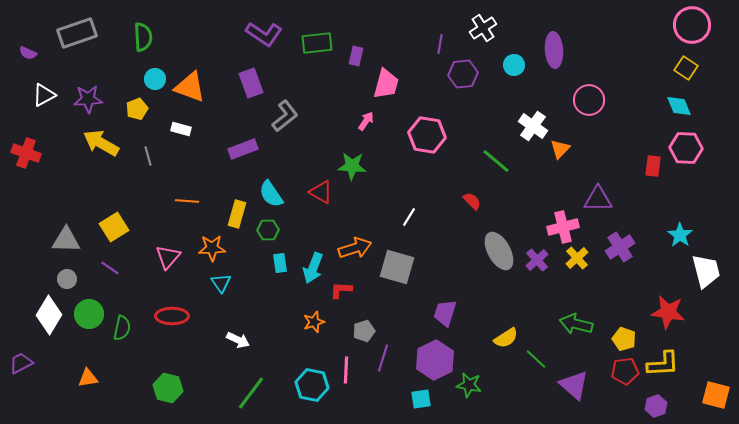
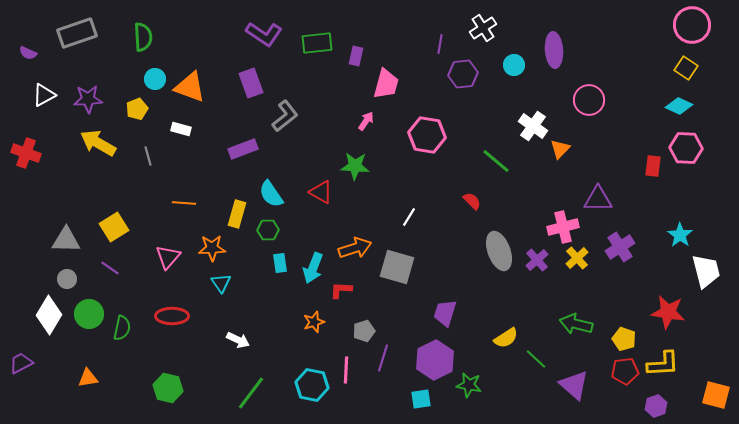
cyan diamond at (679, 106): rotated 44 degrees counterclockwise
yellow arrow at (101, 143): moved 3 px left
green star at (352, 166): moved 3 px right
orange line at (187, 201): moved 3 px left, 2 px down
gray ellipse at (499, 251): rotated 9 degrees clockwise
